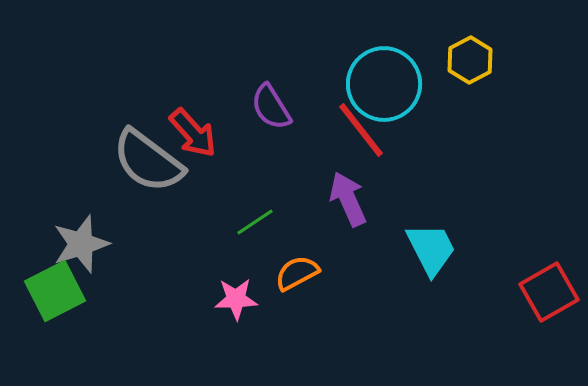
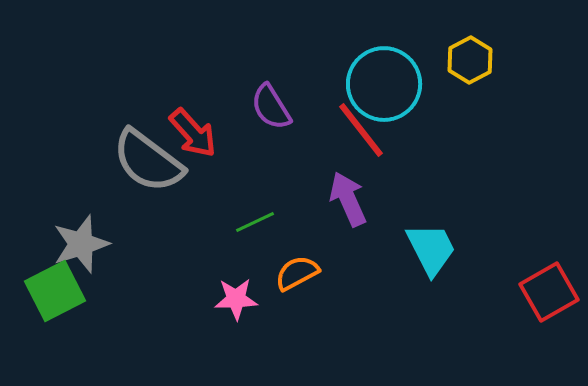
green line: rotated 9 degrees clockwise
